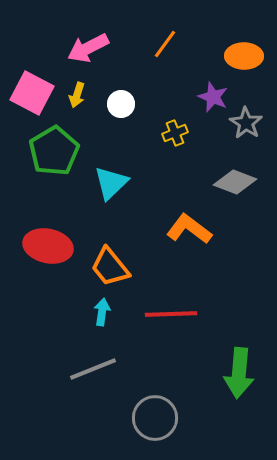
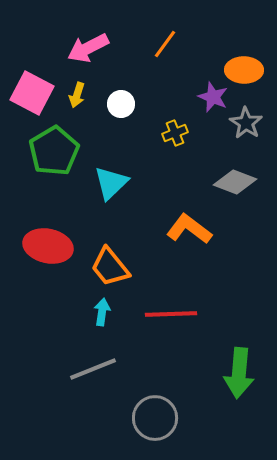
orange ellipse: moved 14 px down
